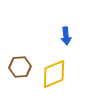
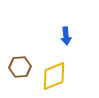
yellow diamond: moved 2 px down
